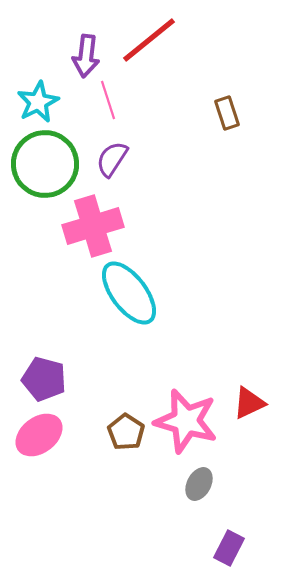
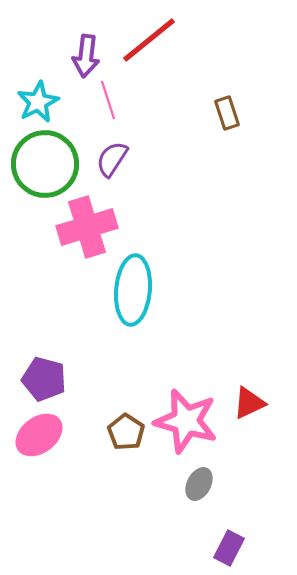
pink cross: moved 6 px left, 1 px down
cyan ellipse: moved 4 px right, 3 px up; rotated 42 degrees clockwise
